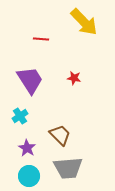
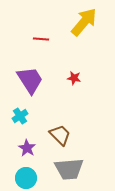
yellow arrow: rotated 96 degrees counterclockwise
gray trapezoid: moved 1 px right, 1 px down
cyan circle: moved 3 px left, 2 px down
